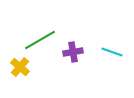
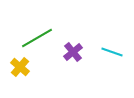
green line: moved 3 px left, 2 px up
purple cross: rotated 30 degrees counterclockwise
